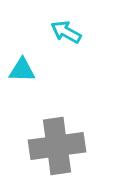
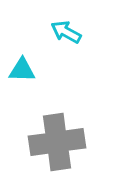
gray cross: moved 4 px up
